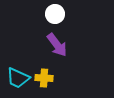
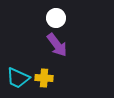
white circle: moved 1 px right, 4 px down
